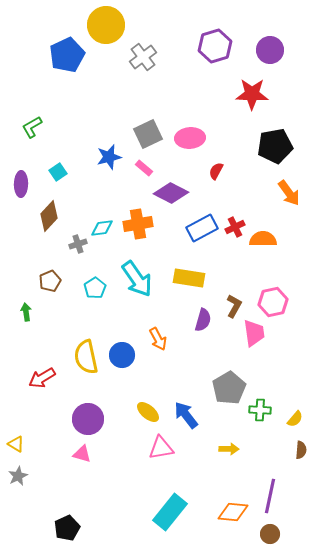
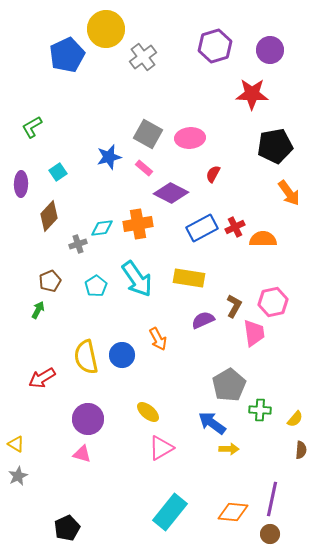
yellow circle at (106, 25): moved 4 px down
gray square at (148, 134): rotated 36 degrees counterclockwise
red semicircle at (216, 171): moved 3 px left, 3 px down
cyan pentagon at (95, 288): moved 1 px right, 2 px up
green arrow at (26, 312): moved 12 px right, 2 px up; rotated 36 degrees clockwise
purple semicircle at (203, 320): rotated 130 degrees counterclockwise
gray pentagon at (229, 388): moved 3 px up
blue arrow at (186, 415): moved 26 px right, 8 px down; rotated 16 degrees counterclockwise
pink triangle at (161, 448): rotated 20 degrees counterclockwise
purple line at (270, 496): moved 2 px right, 3 px down
